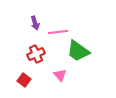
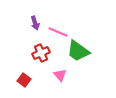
pink line: rotated 30 degrees clockwise
red cross: moved 5 px right, 1 px up
